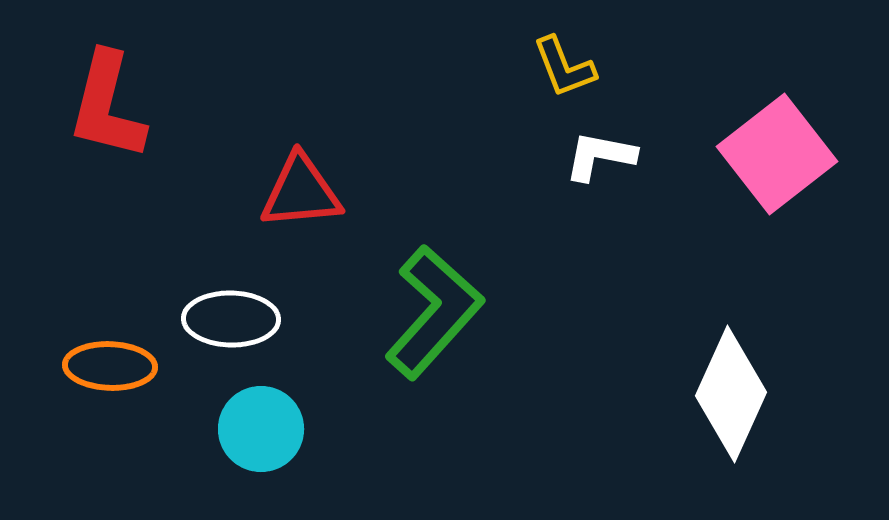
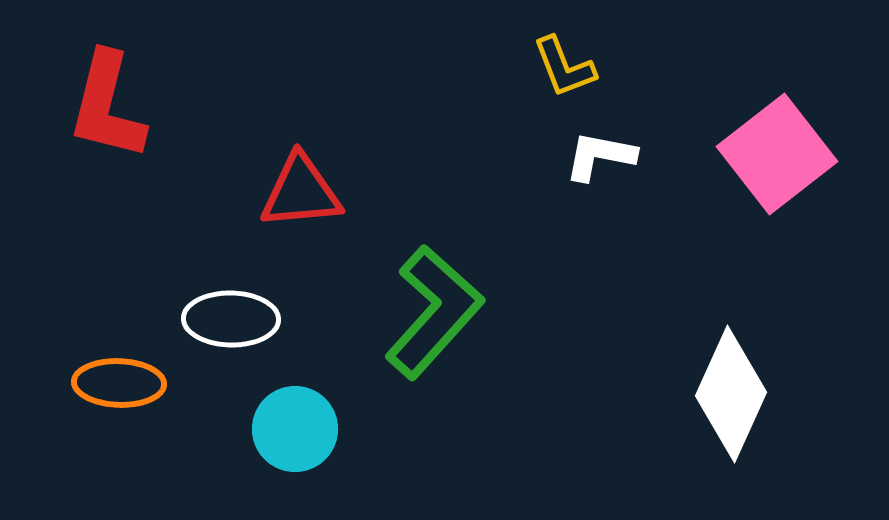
orange ellipse: moved 9 px right, 17 px down
cyan circle: moved 34 px right
